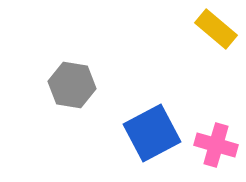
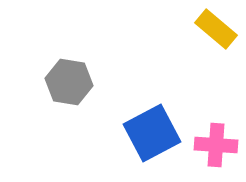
gray hexagon: moved 3 px left, 3 px up
pink cross: rotated 12 degrees counterclockwise
